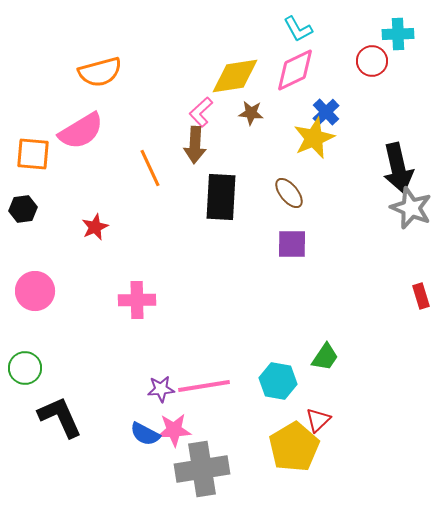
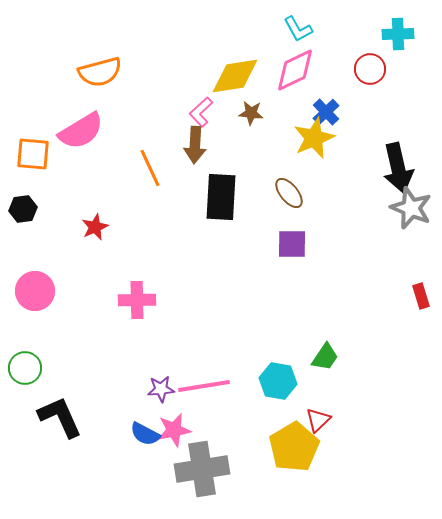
red circle: moved 2 px left, 8 px down
pink star: rotated 8 degrees counterclockwise
